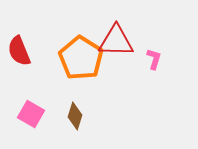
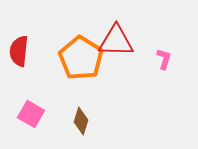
red semicircle: rotated 28 degrees clockwise
pink L-shape: moved 10 px right
brown diamond: moved 6 px right, 5 px down
